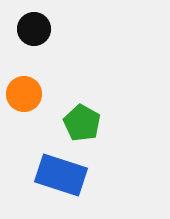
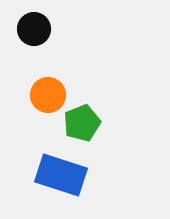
orange circle: moved 24 px right, 1 px down
green pentagon: rotated 21 degrees clockwise
